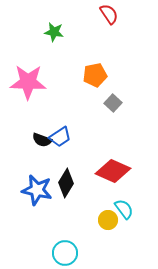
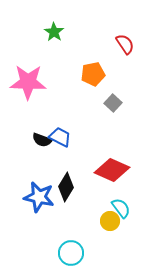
red semicircle: moved 16 px right, 30 px down
green star: rotated 24 degrees clockwise
orange pentagon: moved 2 px left, 1 px up
blue trapezoid: rotated 120 degrees counterclockwise
red diamond: moved 1 px left, 1 px up
black diamond: moved 4 px down
blue star: moved 2 px right, 7 px down
cyan semicircle: moved 3 px left, 1 px up
yellow circle: moved 2 px right, 1 px down
cyan circle: moved 6 px right
